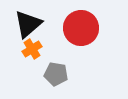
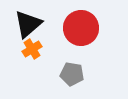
gray pentagon: moved 16 px right
